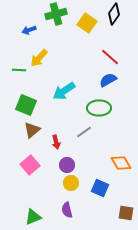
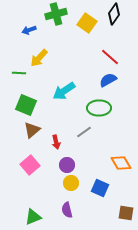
green line: moved 3 px down
